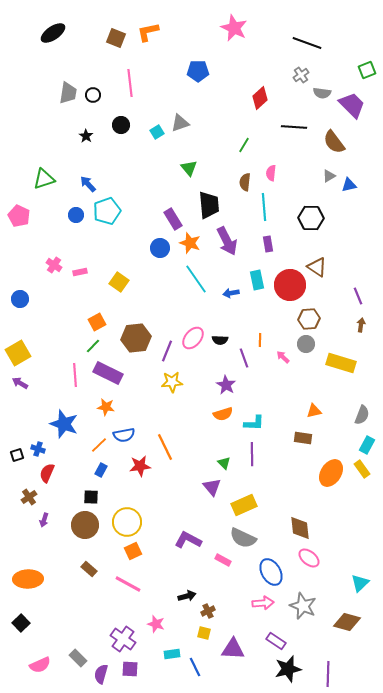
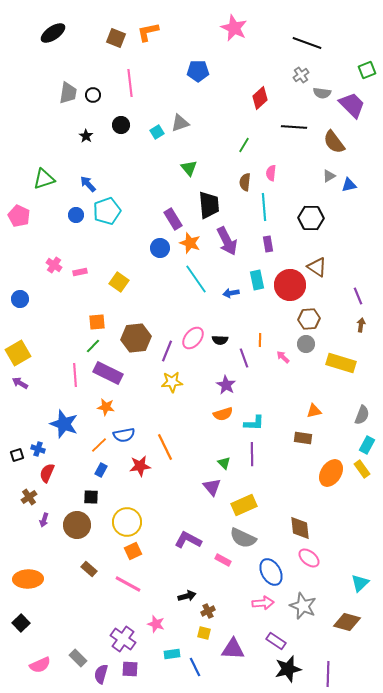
orange square at (97, 322): rotated 24 degrees clockwise
brown circle at (85, 525): moved 8 px left
